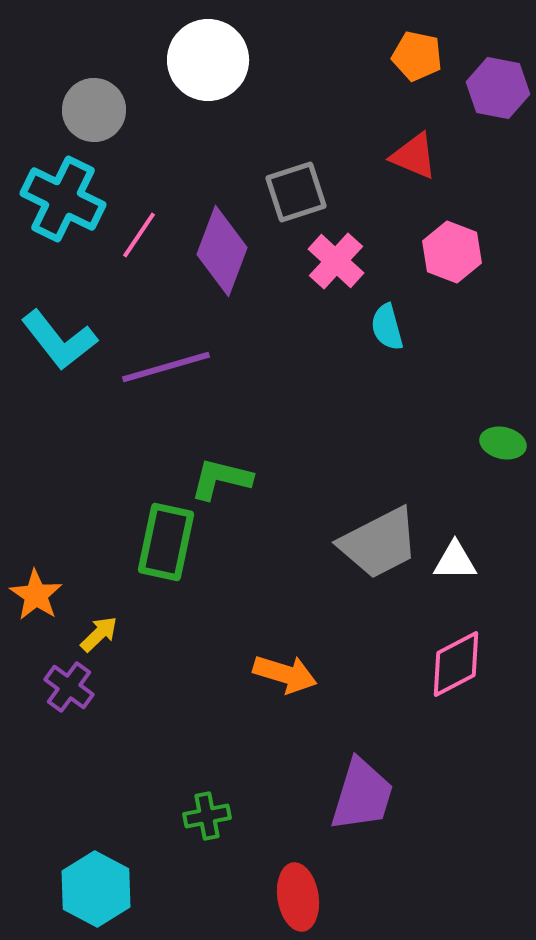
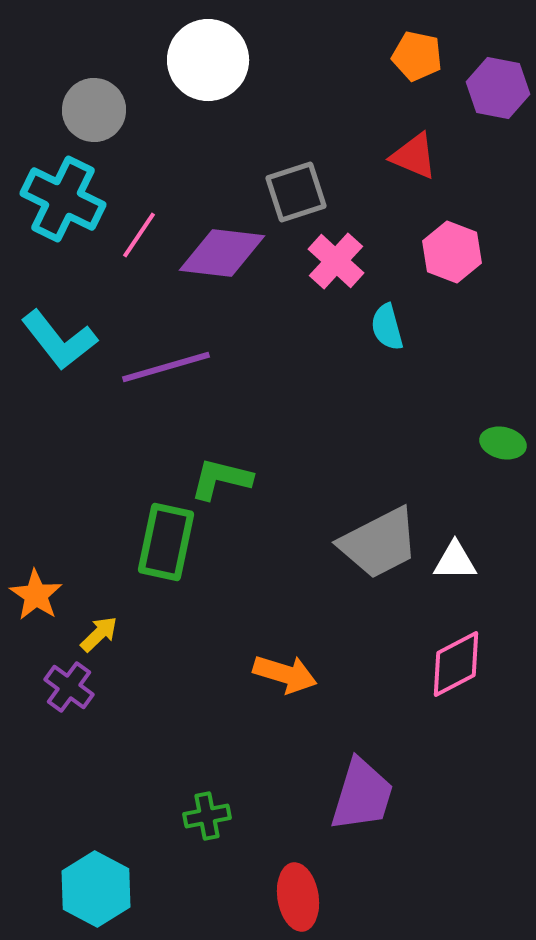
purple diamond: moved 2 px down; rotated 76 degrees clockwise
